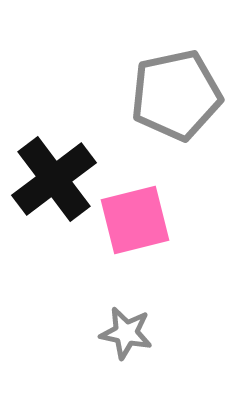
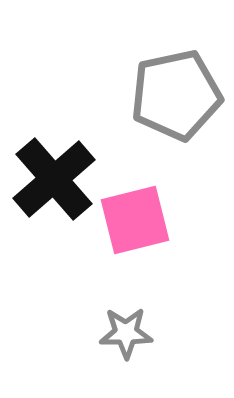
black cross: rotated 4 degrees counterclockwise
gray star: rotated 12 degrees counterclockwise
